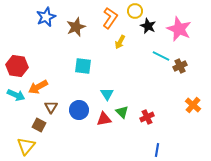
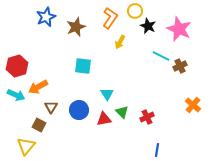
red hexagon: rotated 25 degrees counterclockwise
